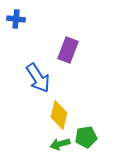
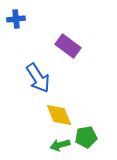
blue cross: rotated 12 degrees counterclockwise
purple rectangle: moved 4 px up; rotated 75 degrees counterclockwise
yellow diamond: rotated 36 degrees counterclockwise
green arrow: moved 1 px down
